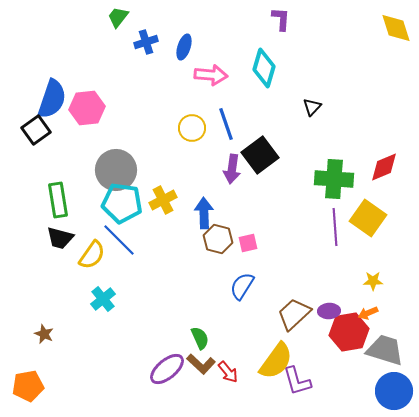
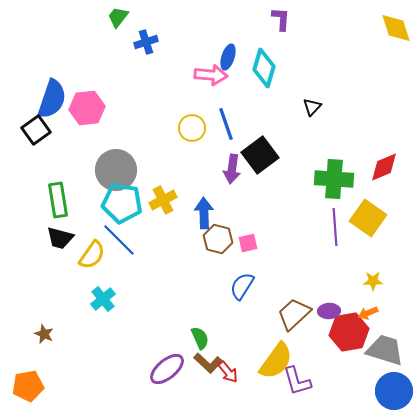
blue ellipse at (184, 47): moved 44 px right, 10 px down
brown L-shape at (201, 364): moved 7 px right, 1 px up
